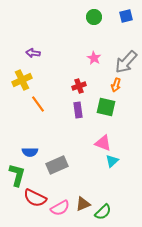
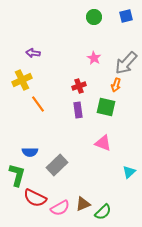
gray arrow: moved 1 px down
cyan triangle: moved 17 px right, 11 px down
gray rectangle: rotated 20 degrees counterclockwise
